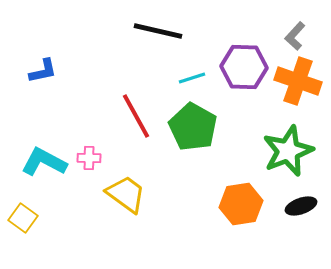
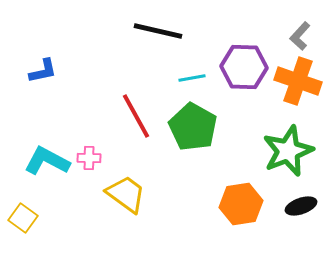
gray L-shape: moved 5 px right
cyan line: rotated 8 degrees clockwise
cyan L-shape: moved 3 px right, 1 px up
